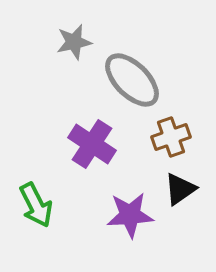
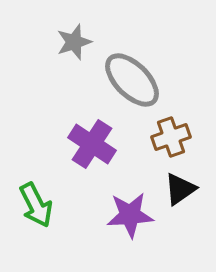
gray star: rotated 6 degrees counterclockwise
